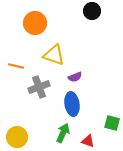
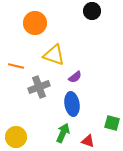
purple semicircle: rotated 16 degrees counterclockwise
yellow circle: moved 1 px left
